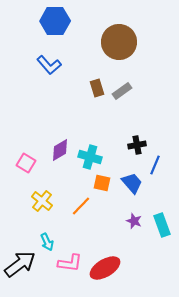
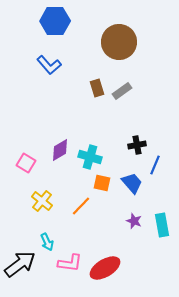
cyan rectangle: rotated 10 degrees clockwise
